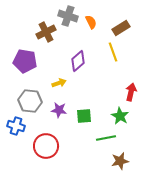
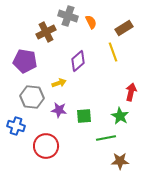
brown rectangle: moved 3 px right
gray hexagon: moved 2 px right, 4 px up
brown star: rotated 12 degrees clockwise
